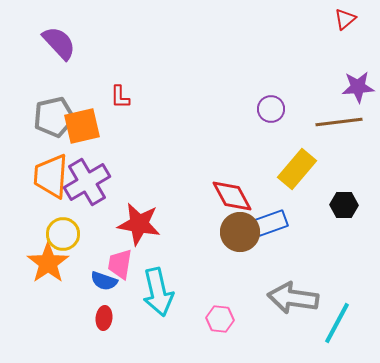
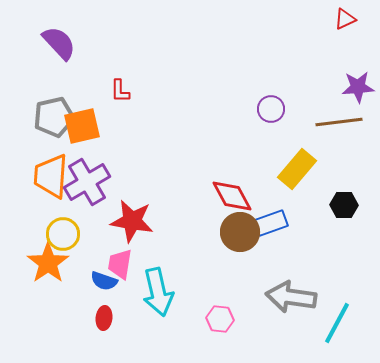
red triangle: rotated 15 degrees clockwise
red L-shape: moved 6 px up
red star: moved 7 px left, 3 px up
gray arrow: moved 2 px left, 1 px up
